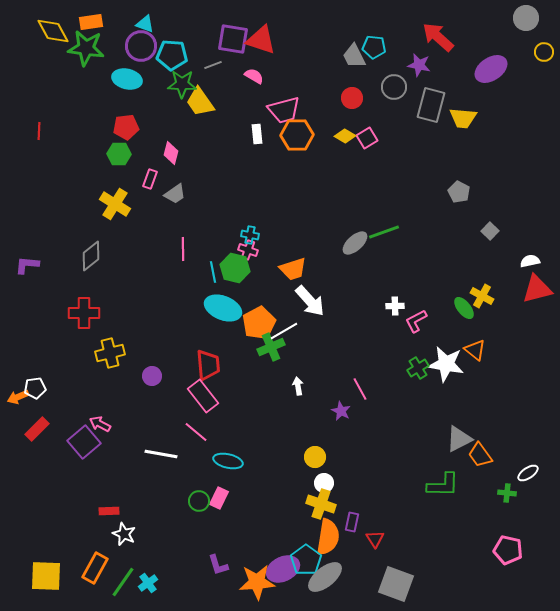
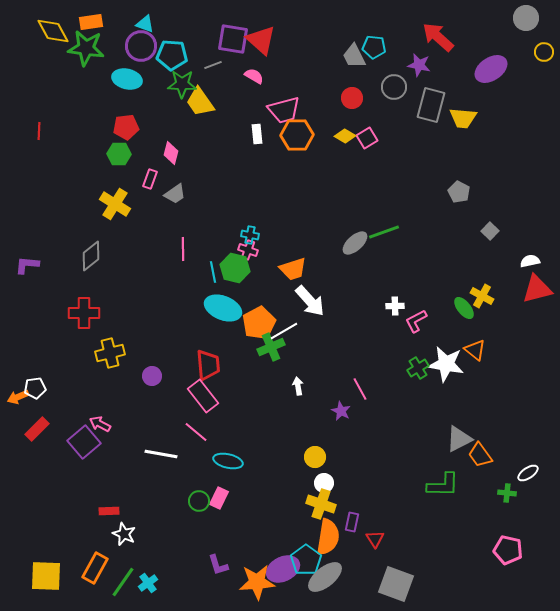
red triangle at (261, 40): rotated 24 degrees clockwise
